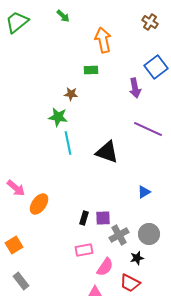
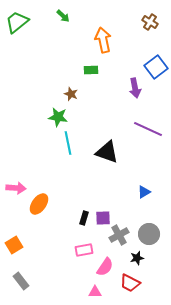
brown star: rotated 16 degrees clockwise
pink arrow: rotated 36 degrees counterclockwise
